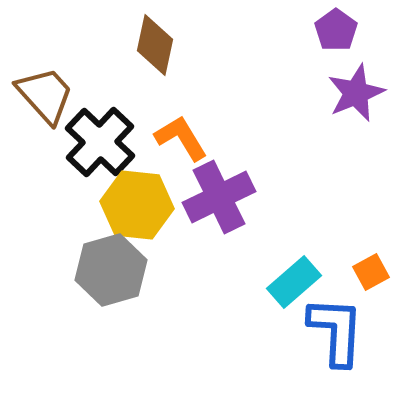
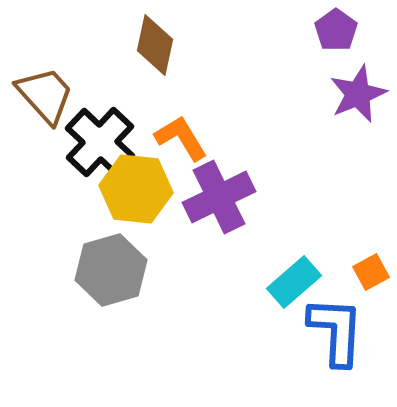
purple star: moved 2 px right, 1 px down
yellow hexagon: moved 1 px left, 16 px up
